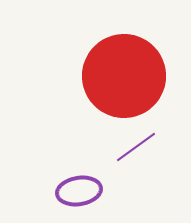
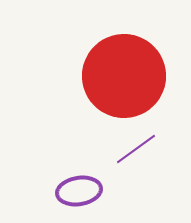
purple line: moved 2 px down
